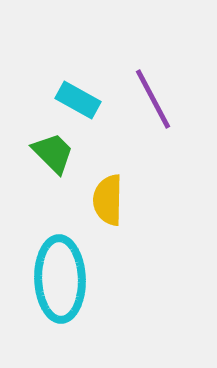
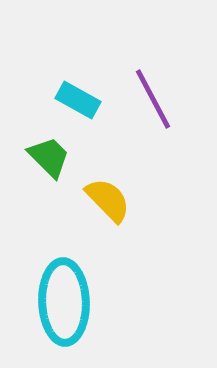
green trapezoid: moved 4 px left, 4 px down
yellow semicircle: rotated 135 degrees clockwise
cyan ellipse: moved 4 px right, 23 px down
